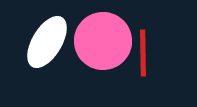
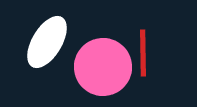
pink circle: moved 26 px down
